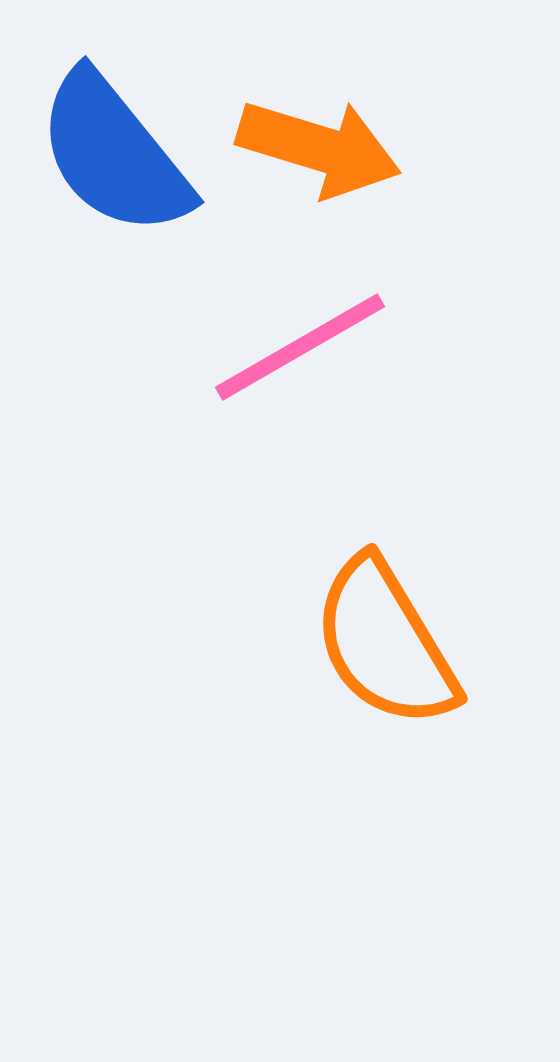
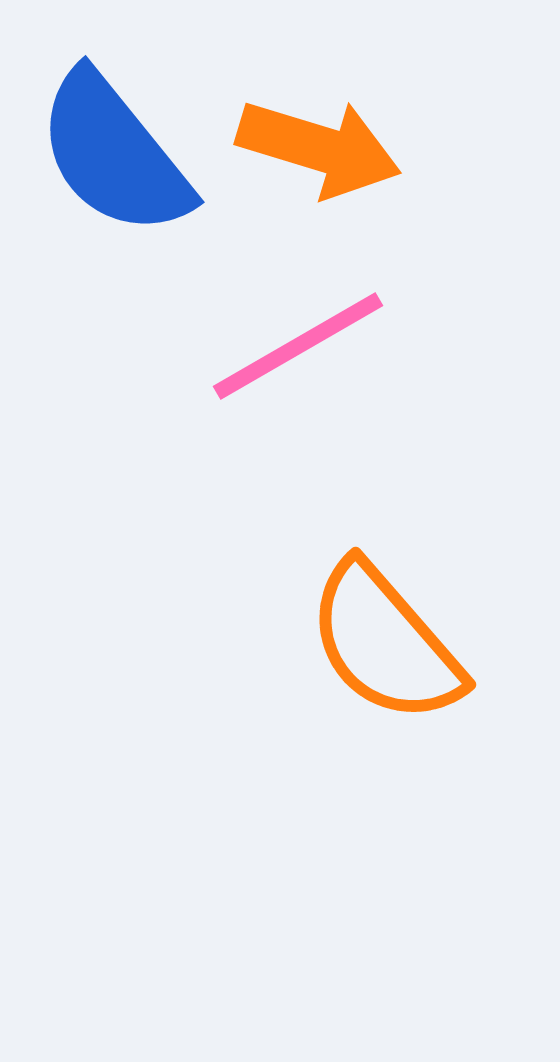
pink line: moved 2 px left, 1 px up
orange semicircle: rotated 10 degrees counterclockwise
